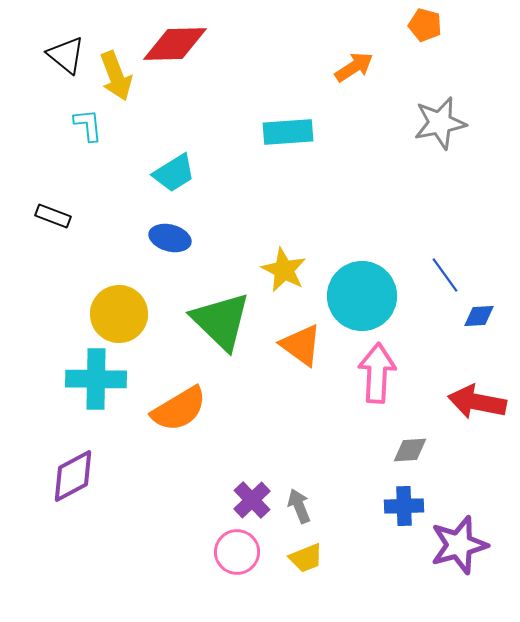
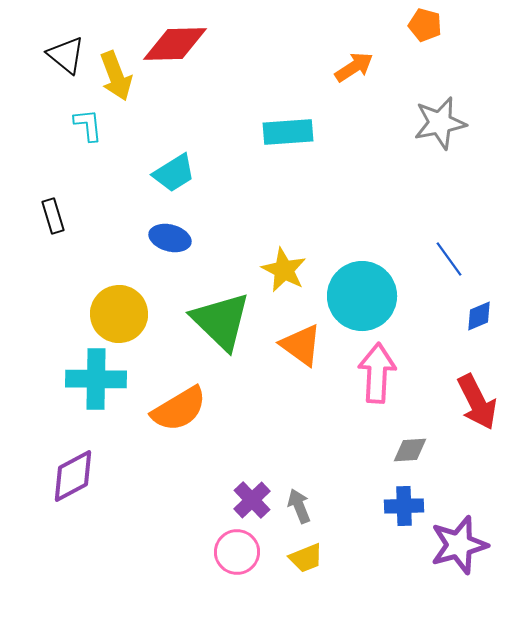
black rectangle: rotated 52 degrees clockwise
blue line: moved 4 px right, 16 px up
blue diamond: rotated 20 degrees counterclockwise
red arrow: rotated 128 degrees counterclockwise
